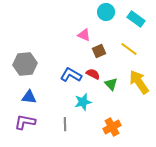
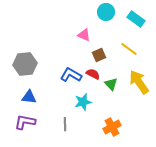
brown square: moved 4 px down
